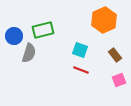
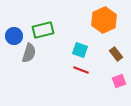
brown rectangle: moved 1 px right, 1 px up
pink square: moved 1 px down
